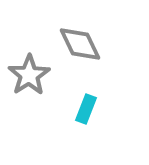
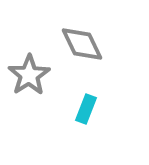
gray diamond: moved 2 px right
